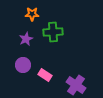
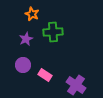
orange star: rotated 24 degrees clockwise
